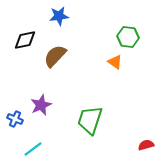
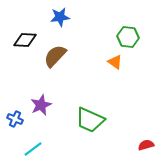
blue star: moved 1 px right, 1 px down
black diamond: rotated 15 degrees clockwise
green trapezoid: rotated 84 degrees counterclockwise
